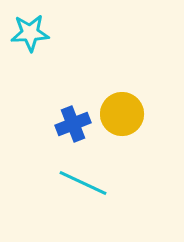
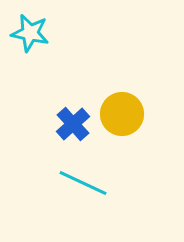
cyan star: rotated 15 degrees clockwise
blue cross: rotated 20 degrees counterclockwise
